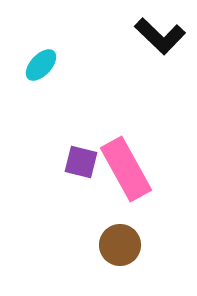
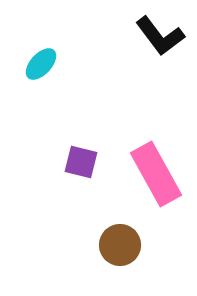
black L-shape: rotated 9 degrees clockwise
cyan ellipse: moved 1 px up
pink rectangle: moved 30 px right, 5 px down
